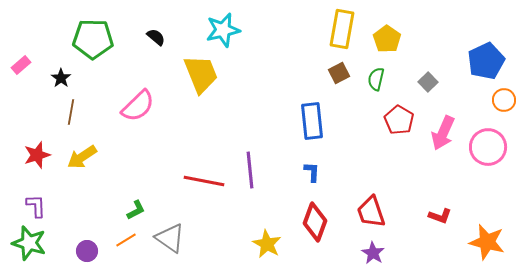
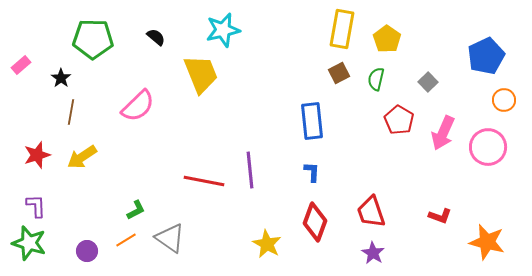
blue pentagon: moved 5 px up
